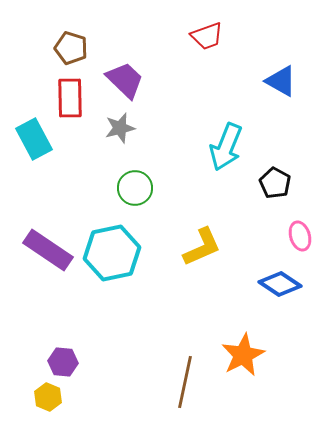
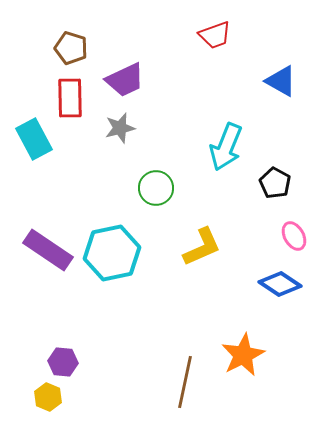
red trapezoid: moved 8 px right, 1 px up
purple trapezoid: rotated 111 degrees clockwise
green circle: moved 21 px right
pink ellipse: moved 6 px left; rotated 12 degrees counterclockwise
